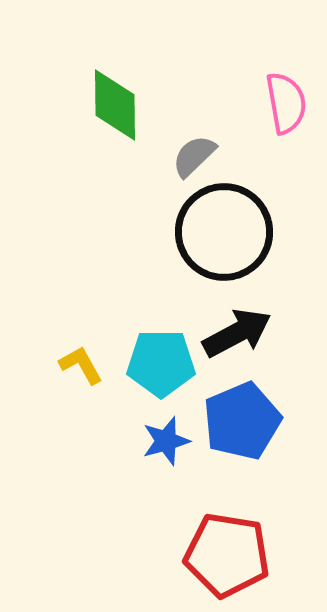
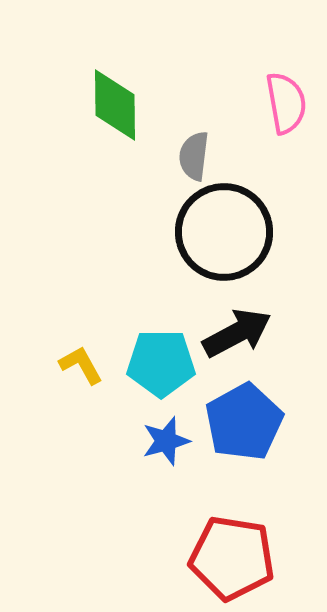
gray semicircle: rotated 39 degrees counterclockwise
blue pentagon: moved 2 px right, 1 px down; rotated 6 degrees counterclockwise
red pentagon: moved 5 px right, 3 px down
